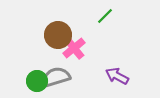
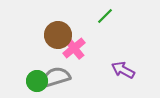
purple arrow: moved 6 px right, 6 px up
